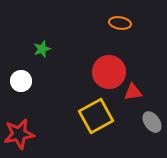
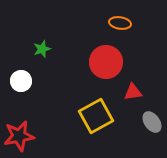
red circle: moved 3 px left, 10 px up
red star: moved 2 px down
